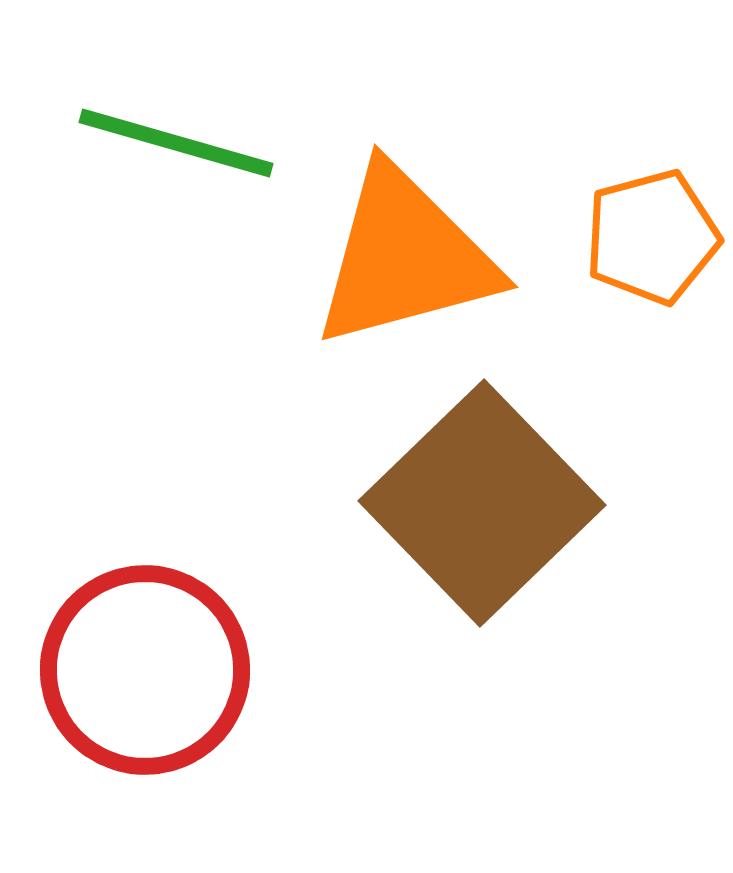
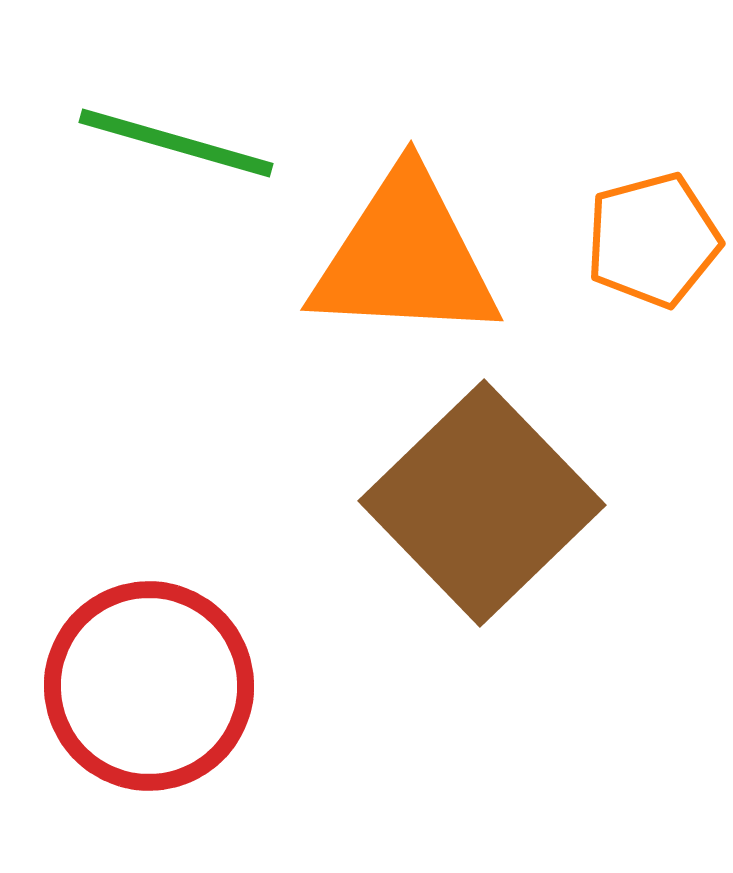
orange pentagon: moved 1 px right, 3 px down
orange triangle: rotated 18 degrees clockwise
red circle: moved 4 px right, 16 px down
